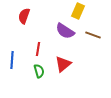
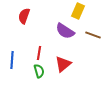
red line: moved 1 px right, 4 px down
